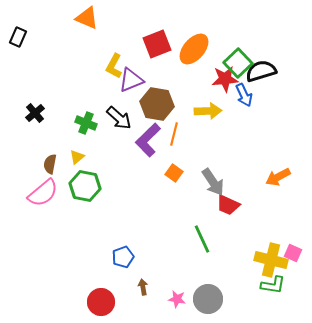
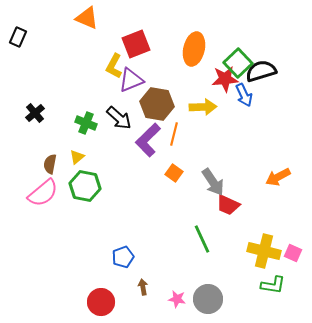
red square: moved 21 px left
orange ellipse: rotated 28 degrees counterclockwise
yellow arrow: moved 5 px left, 4 px up
yellow cross: moved 7 px left, 9 px up
